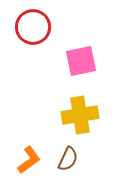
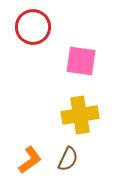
pink square: rotated 20 degrees clockwise
orange L-shape: moved 1 px right
